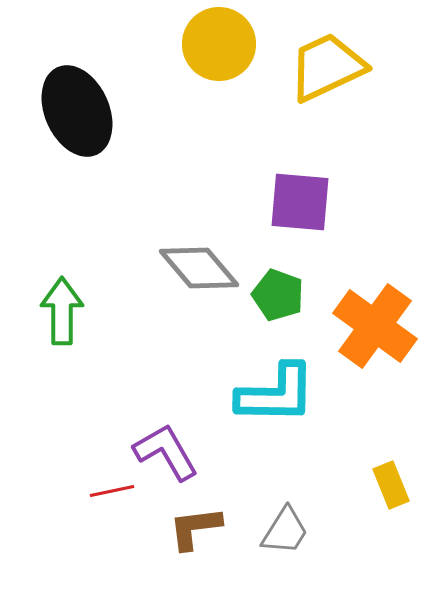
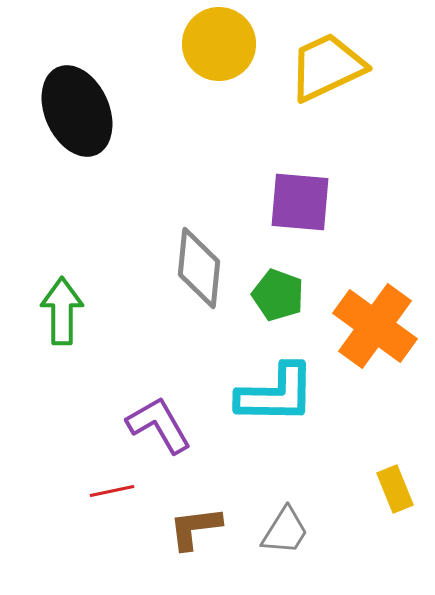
gray diamond: rotated 46 degrees clockwise
purple L-shape: moved 7 px left, 27 px up
yellow rectangle: moved 4 px right, 4 px down
